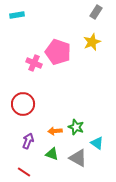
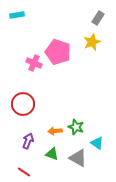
gray rectangle: moved 2 px right, 6 px down
